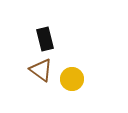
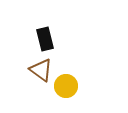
yellow circle: moved 6 px left, 7 px down
